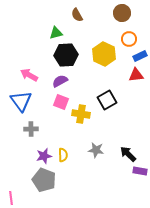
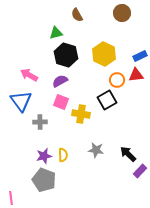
orange circle: moved 12 px left, 41 px down
black hexagon: rotated 20 degrees clockwise
gray cross: moved 9 px right, 7 px up
purple rectangle: rotated 56 degrees counterclockwise
